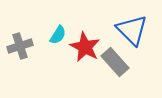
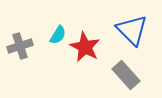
gray rectangle: moved 11 px right, 13 px down
